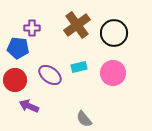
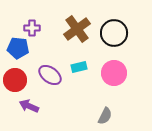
brown cross: moved 4 px down
pink circle: moved 1 px right
gray semicircle: moved 21 px right, 3 px up; rotated 114 degrees counterclockwise
